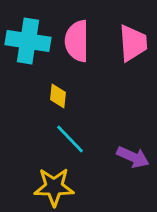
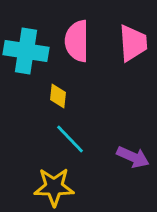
cyan cross: moved 2 px left, 10 px down
